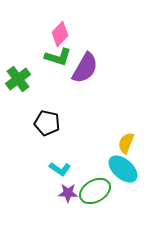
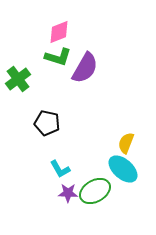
pink diamond: moved 1 px left, 2 px up; rotated 25 degrees clockwise
cyan L-shape: rotated 25 degrees clockwise
